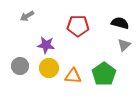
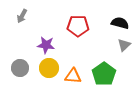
gray arrow: moved 5 px left; rotated 32 degrees counterclockwise
gray circle: moved 2 px down
